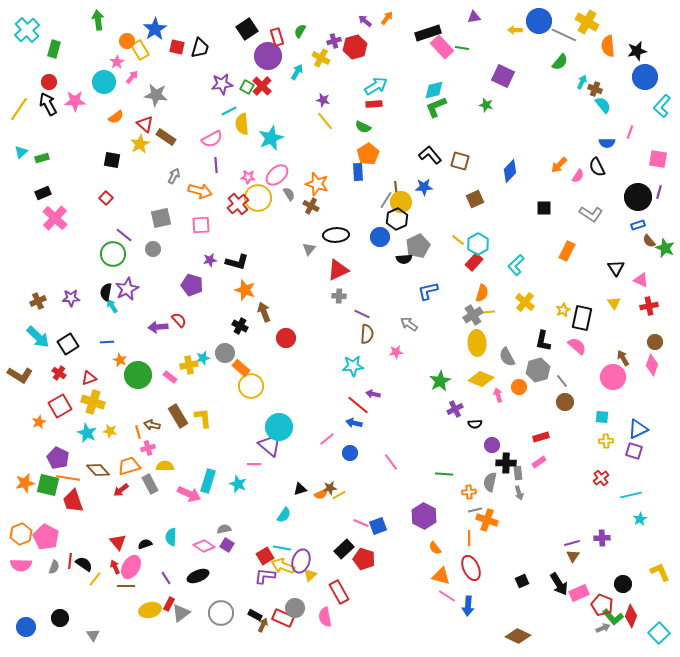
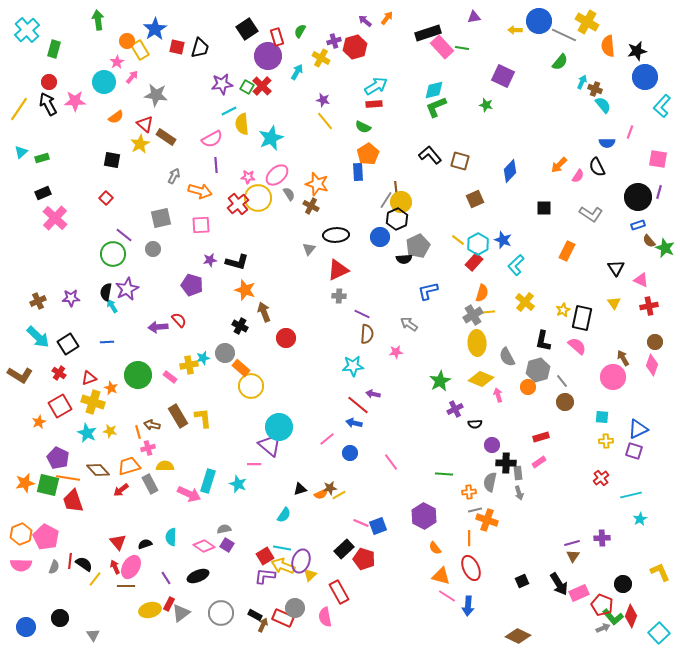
blue star at (424, 187): moved 79 px right, 53 px down; rotated 24 degrees clockwise
orange star at (120, 360): moved 9 px left, 28 px down
orange circle at (519, 387): moved 9 px right
